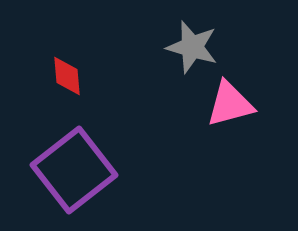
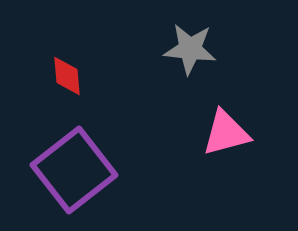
gray star: moved 2 px left, 2 px down; rotated 10 degrees counterclockwise
pink triangle: moved 4 px left, 29 px down
